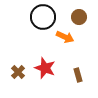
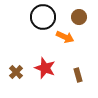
brown cross: moved 2 px left
